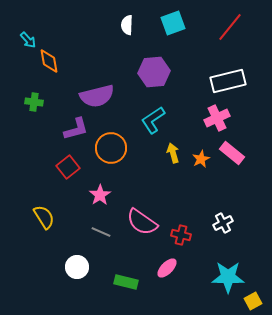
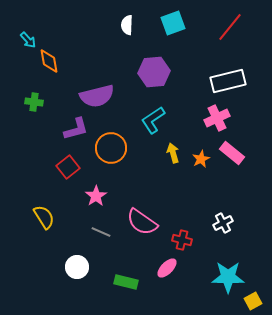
pink star: moved 4 px left, 1 px down
red cross: moved 1 px right, 5 px down
